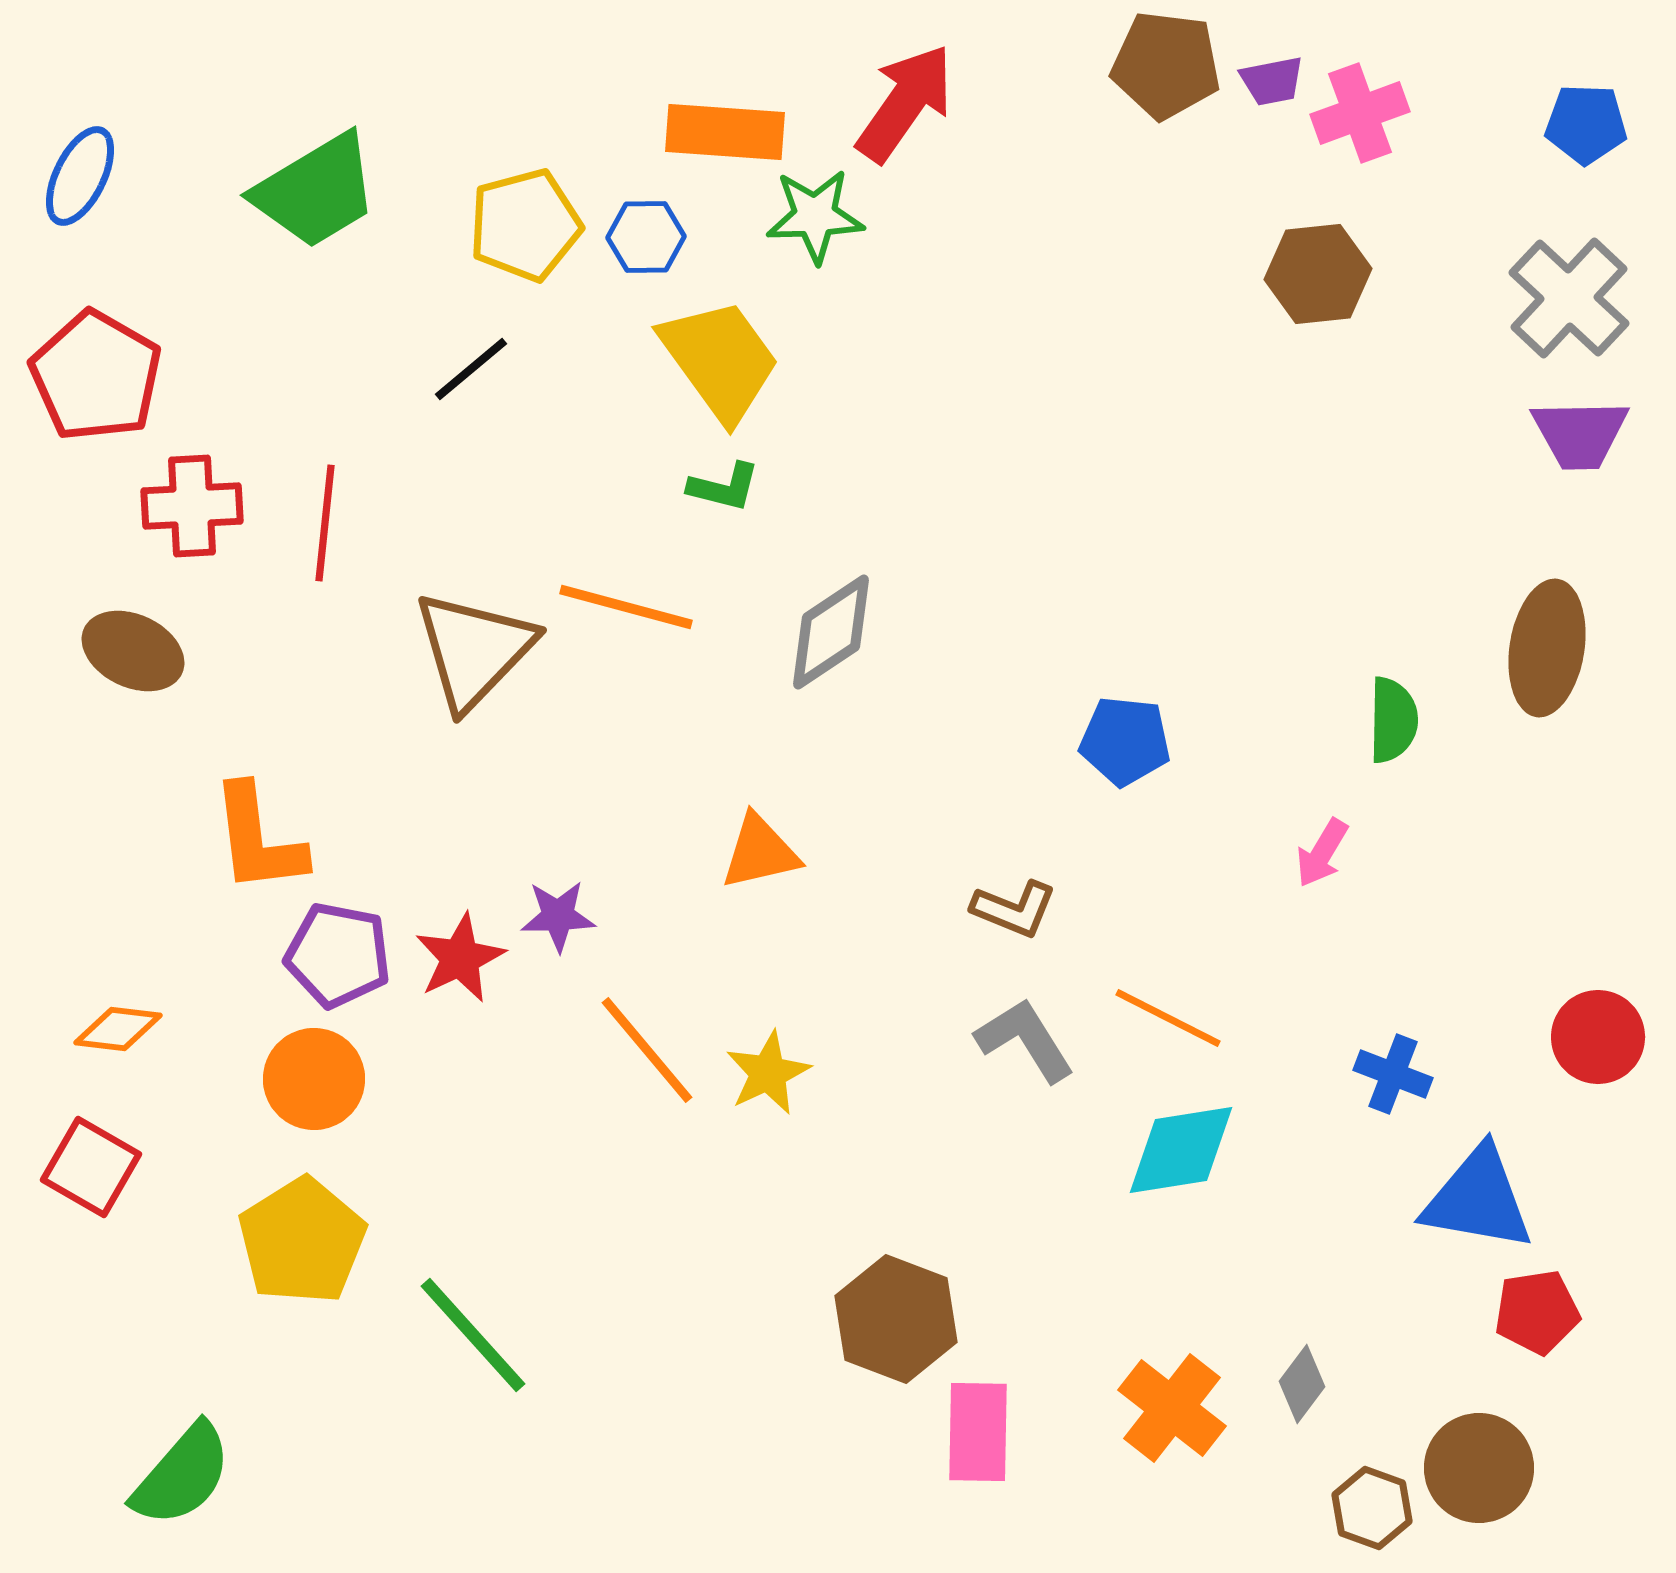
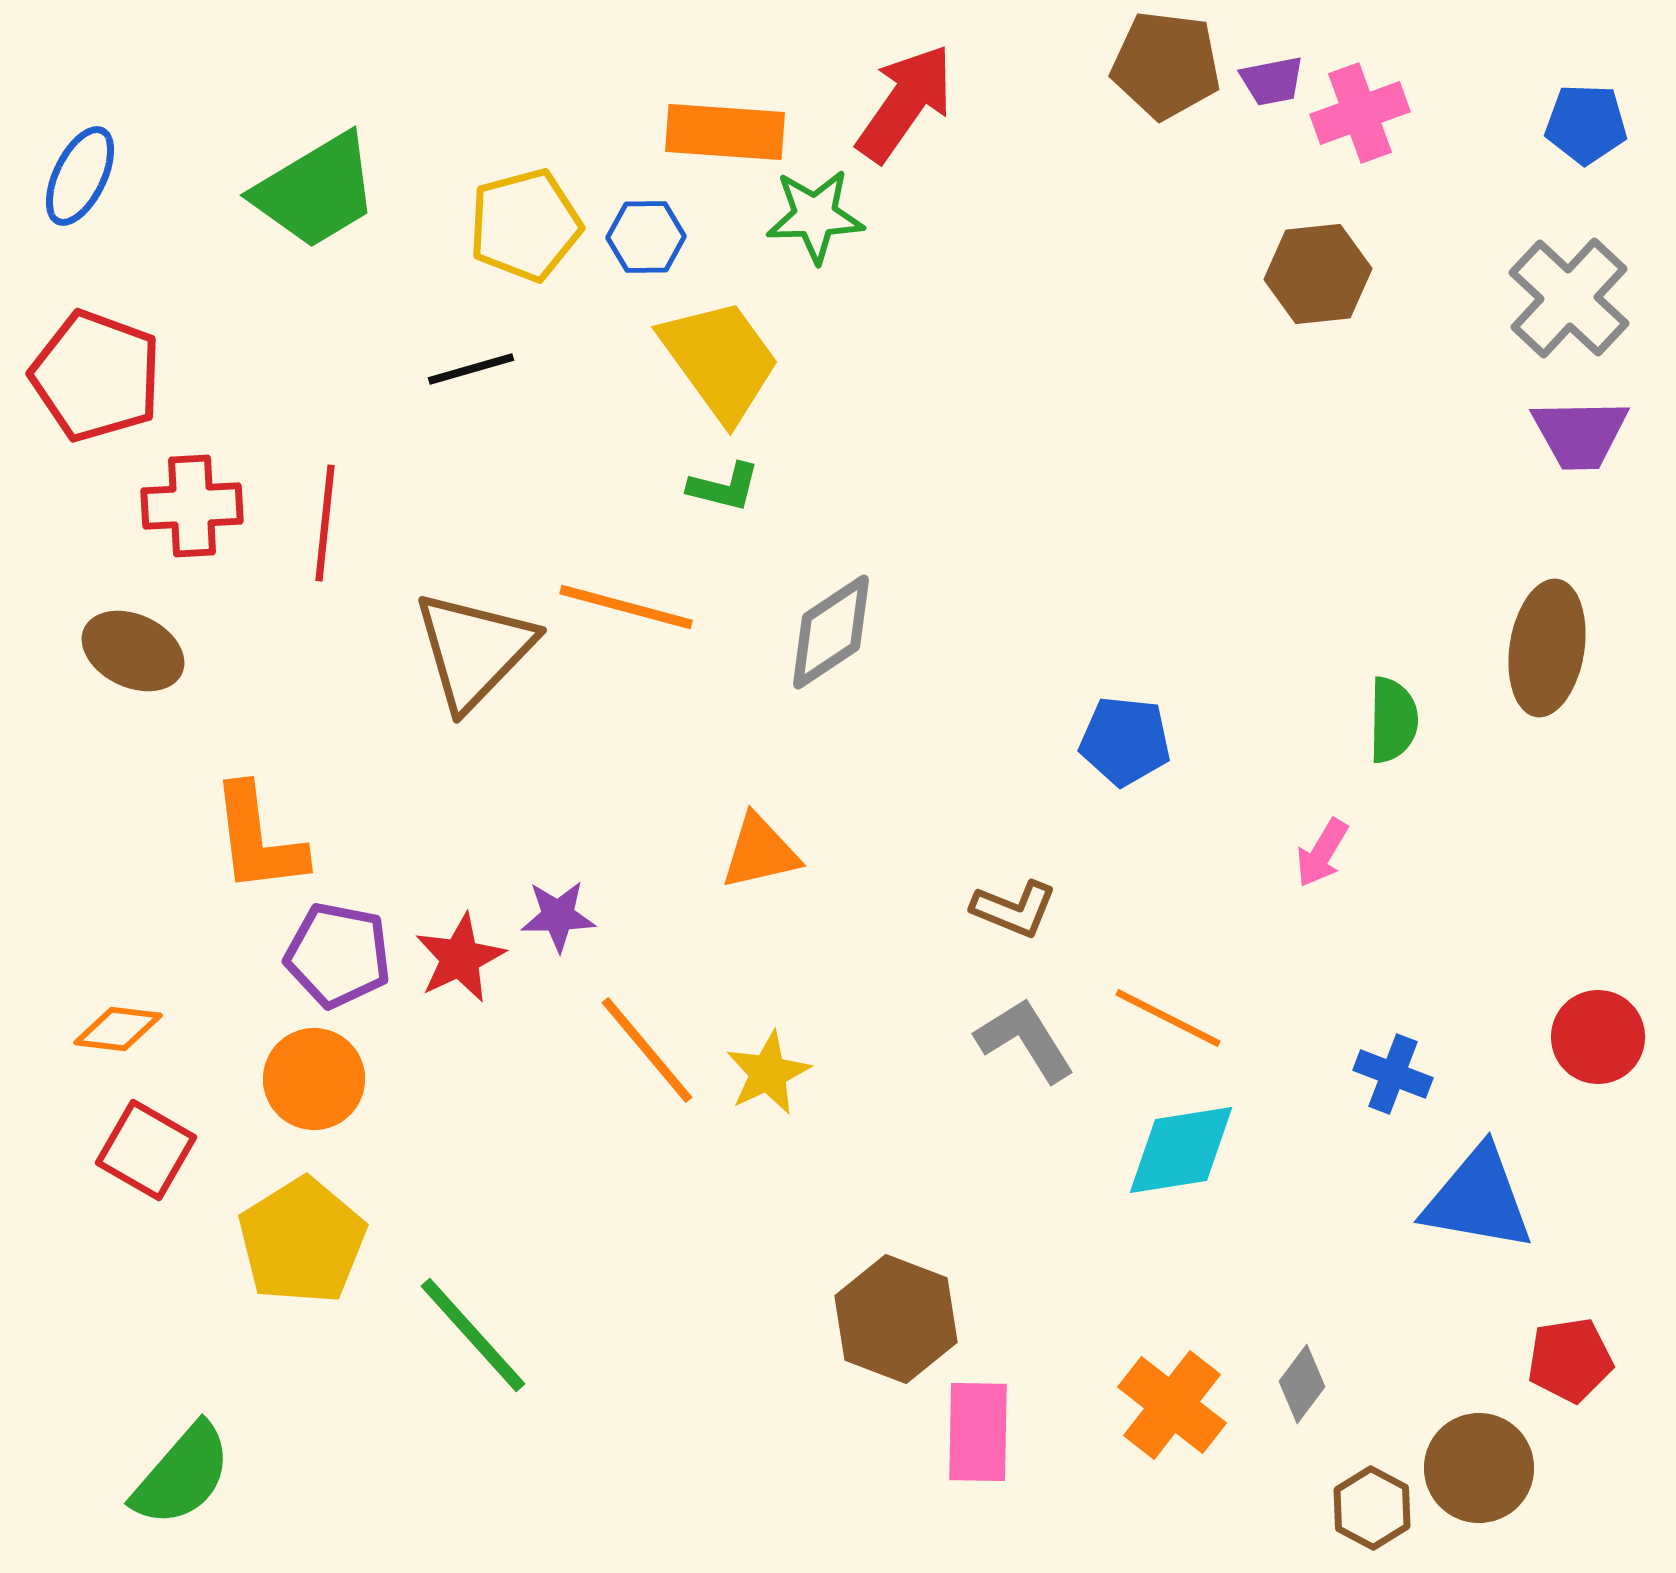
black line at (471, 369): rotated 24 degrees clockwise
red pentagon at (96, 376): rotated 10 degrees counterclockwise
red square at (91, 1167): moved 55 px right, 17 px up
red pentagon at (1537, 1312): moved 33 px right, 48 px down
orange cross at (1172, 1408): moved 3 px up
brown hexagon at (1372, 1508): rotated 8 degrees clockwise
